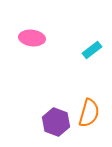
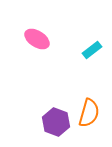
pink ellipse: moved 5 px right, 1 px down; rotated 25 degrees clockwise
